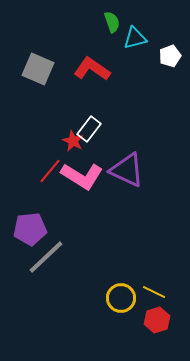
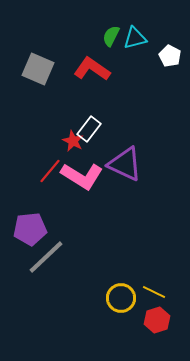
green semicircle: moved 1 px left, 14 px down; rotated 135 degrees counterclockwise
white pentagon: rotated 25 degrees counterclockwise
purple triangle: moved 2 px left, 6 px up
